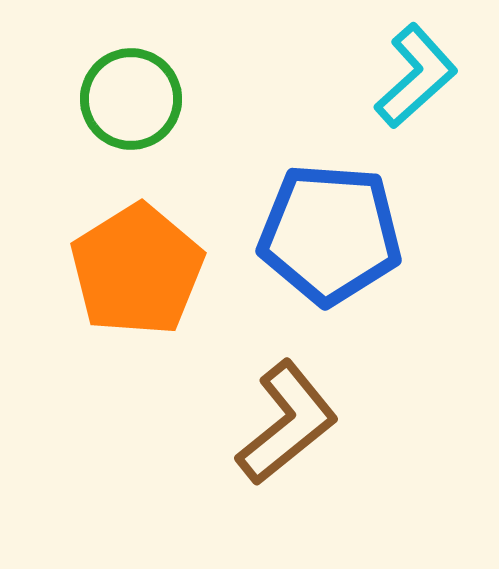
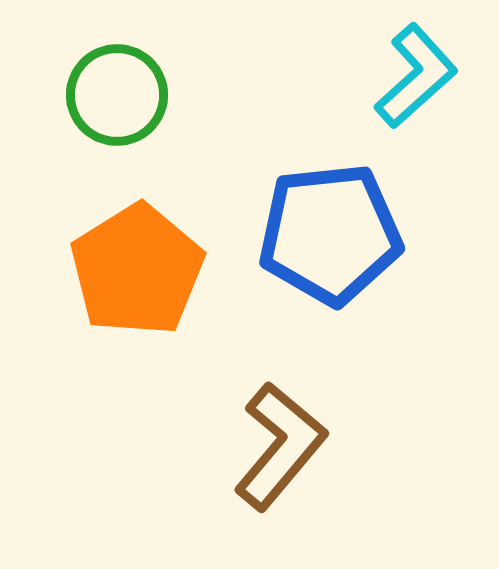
green circle: moved 14 px left, 4 px up
blue pentagon: rotated 10 degrees counterclockwise
brown L-shape: moved 7 px left, 23 px down; rotated 11 degrees counterclockwise
